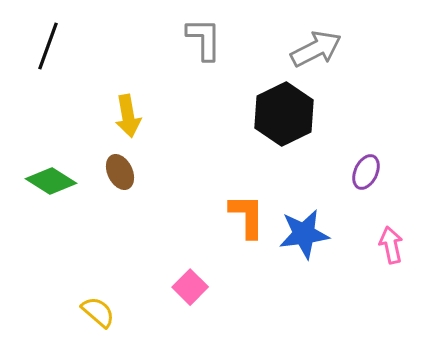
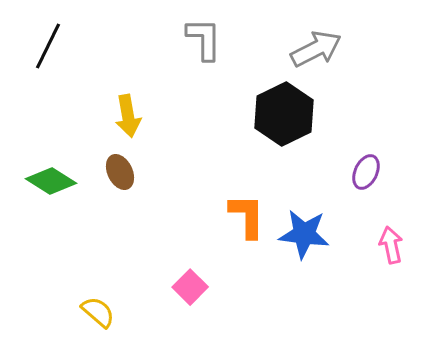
black line: rotated 6 degrees clockwise
blue star: rotated 15 degrees clockwise
